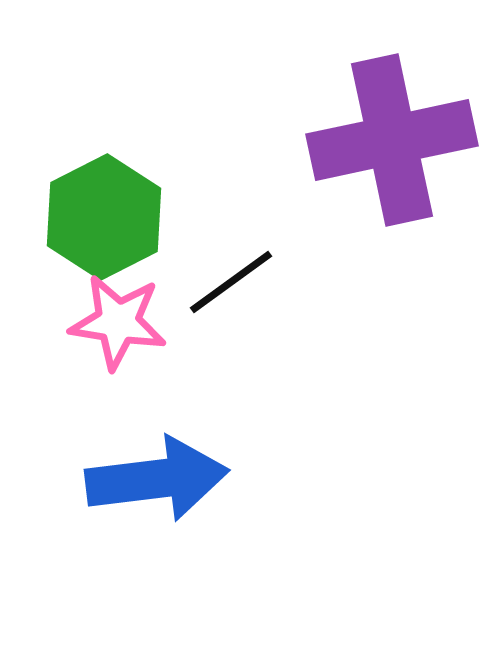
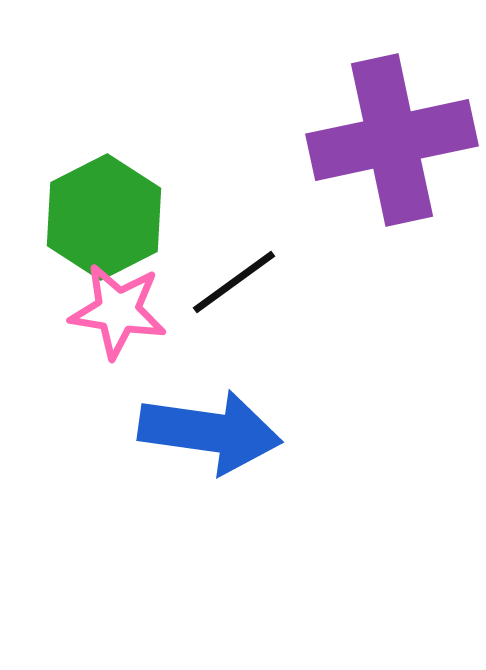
black line: moved 3 px right
pink star: moved 11 px up
blue arrow: moved 53 px right, 47 px up; rotated 15 degrees clockwise
